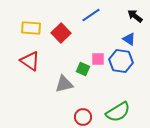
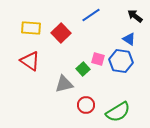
pink square: rotated 16 degrees clockwise
green square: rotated 24 degrees clockwise
red circle: moved 3 px right, 12 px up
